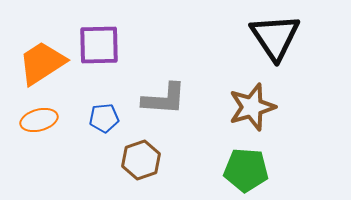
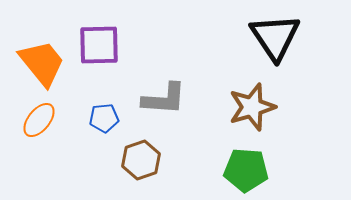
orange trapezoid: rotated 84 degrees clockwise
orange ellipse: rotated 36 degrees counterclockwise
